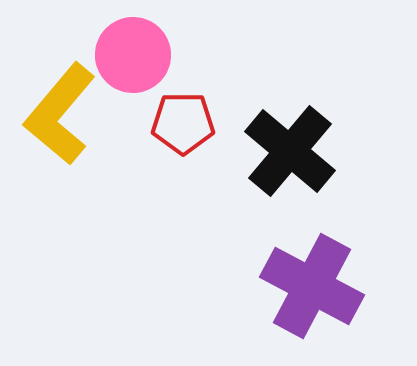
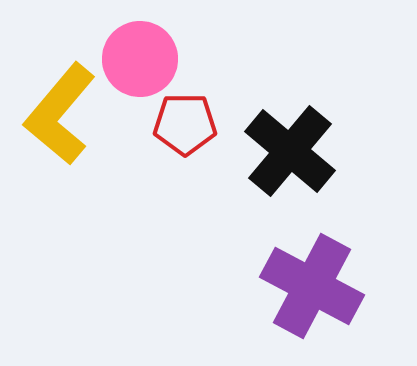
pink circle: moved 7 px right, 4 px down
red pentagon: moved 2 px right, 1 px down
